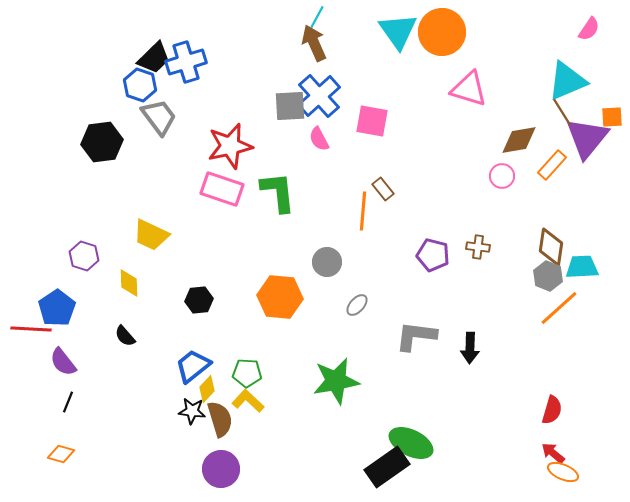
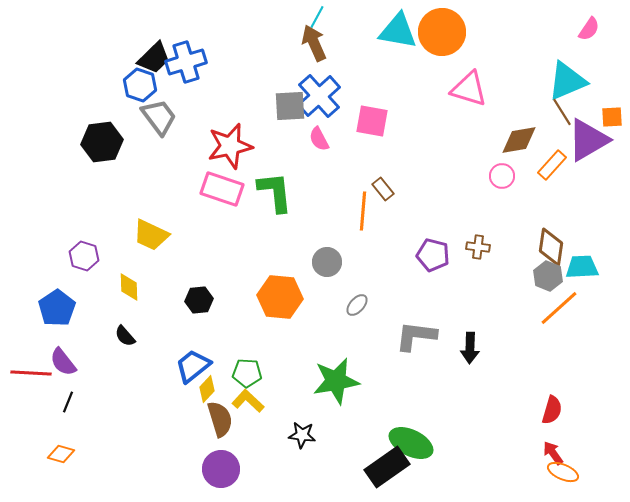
cyan triangle at (398, 31): rotated 45 degrees counterclockwise
purple triangle at (587, 138): moved 1 px right, 2 px down; rotated 21 degrees clockwise
green L-shape at (278, 192): moved 3 px left
yellow diamond at (129, 283): moved 4 px down
red line at (31, 329): moved 44 px down
black star at (192, 411): moved 110 px right, 24 px down
red arrow at (553, 453): rotated 15 degrees clockwise
